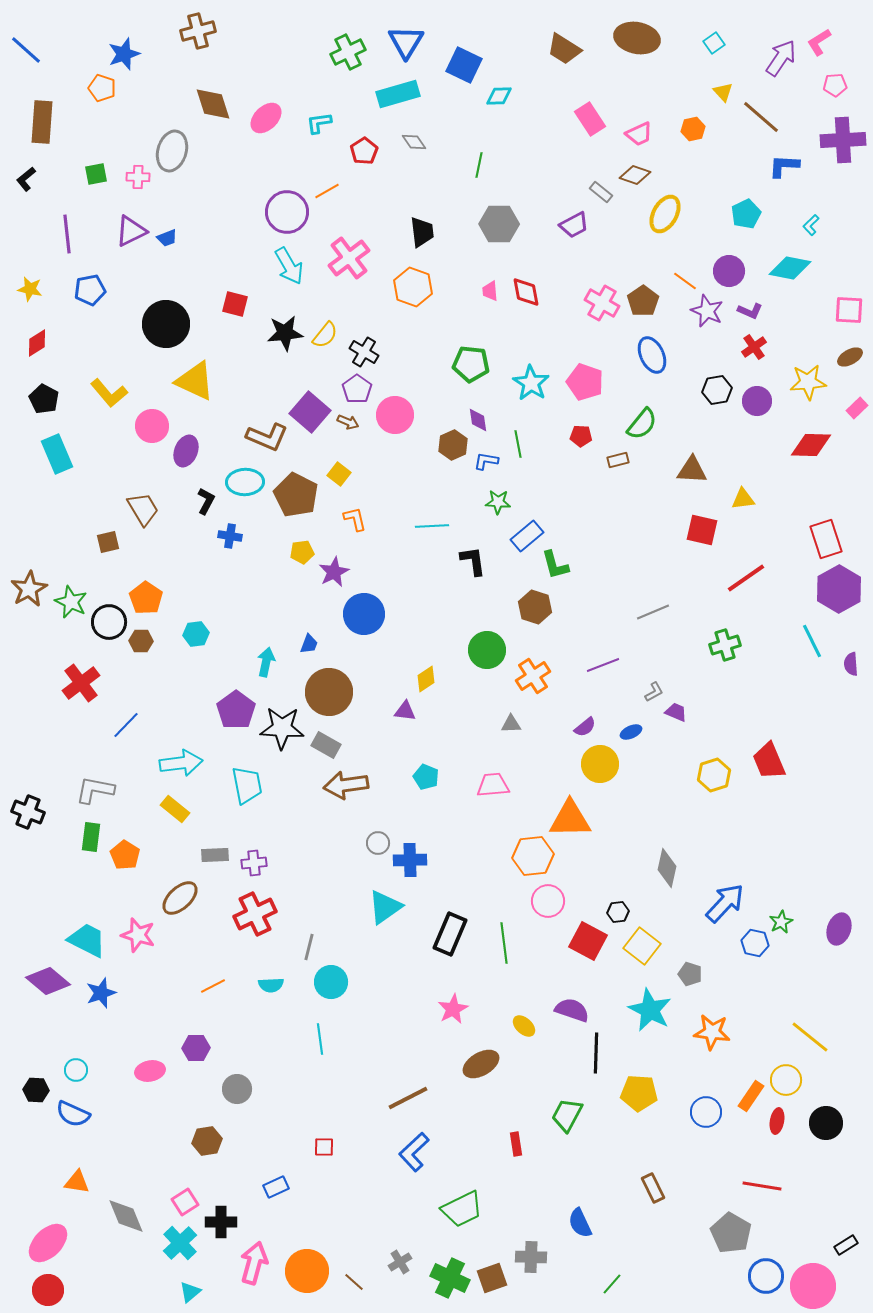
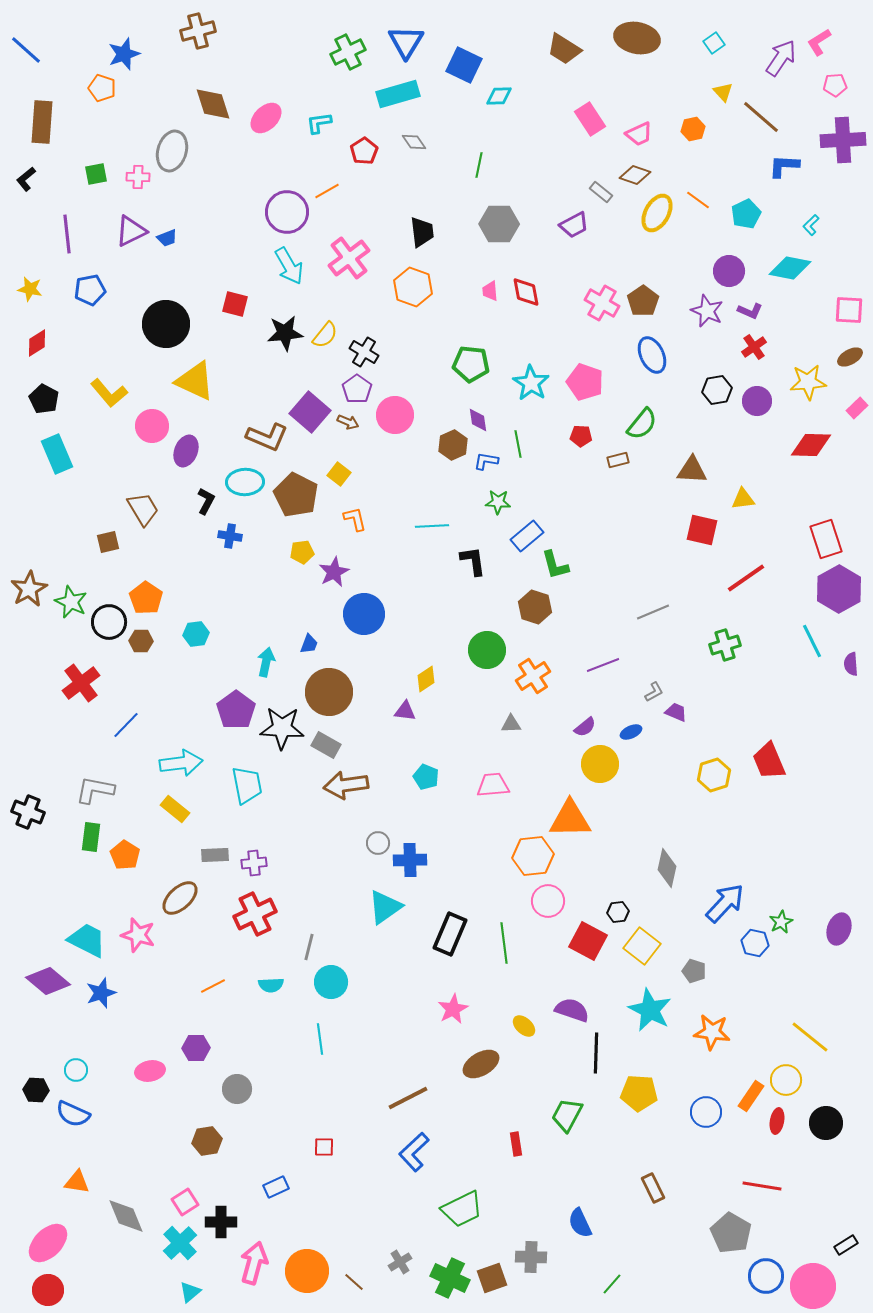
yellow ellipse at (665, 214): moved 8 px left, 1 px up
orange line at (685, 281): moved 13 px right, 81 px up
gray pentagon at (690, 974): moved 4 px right, 3 px up
